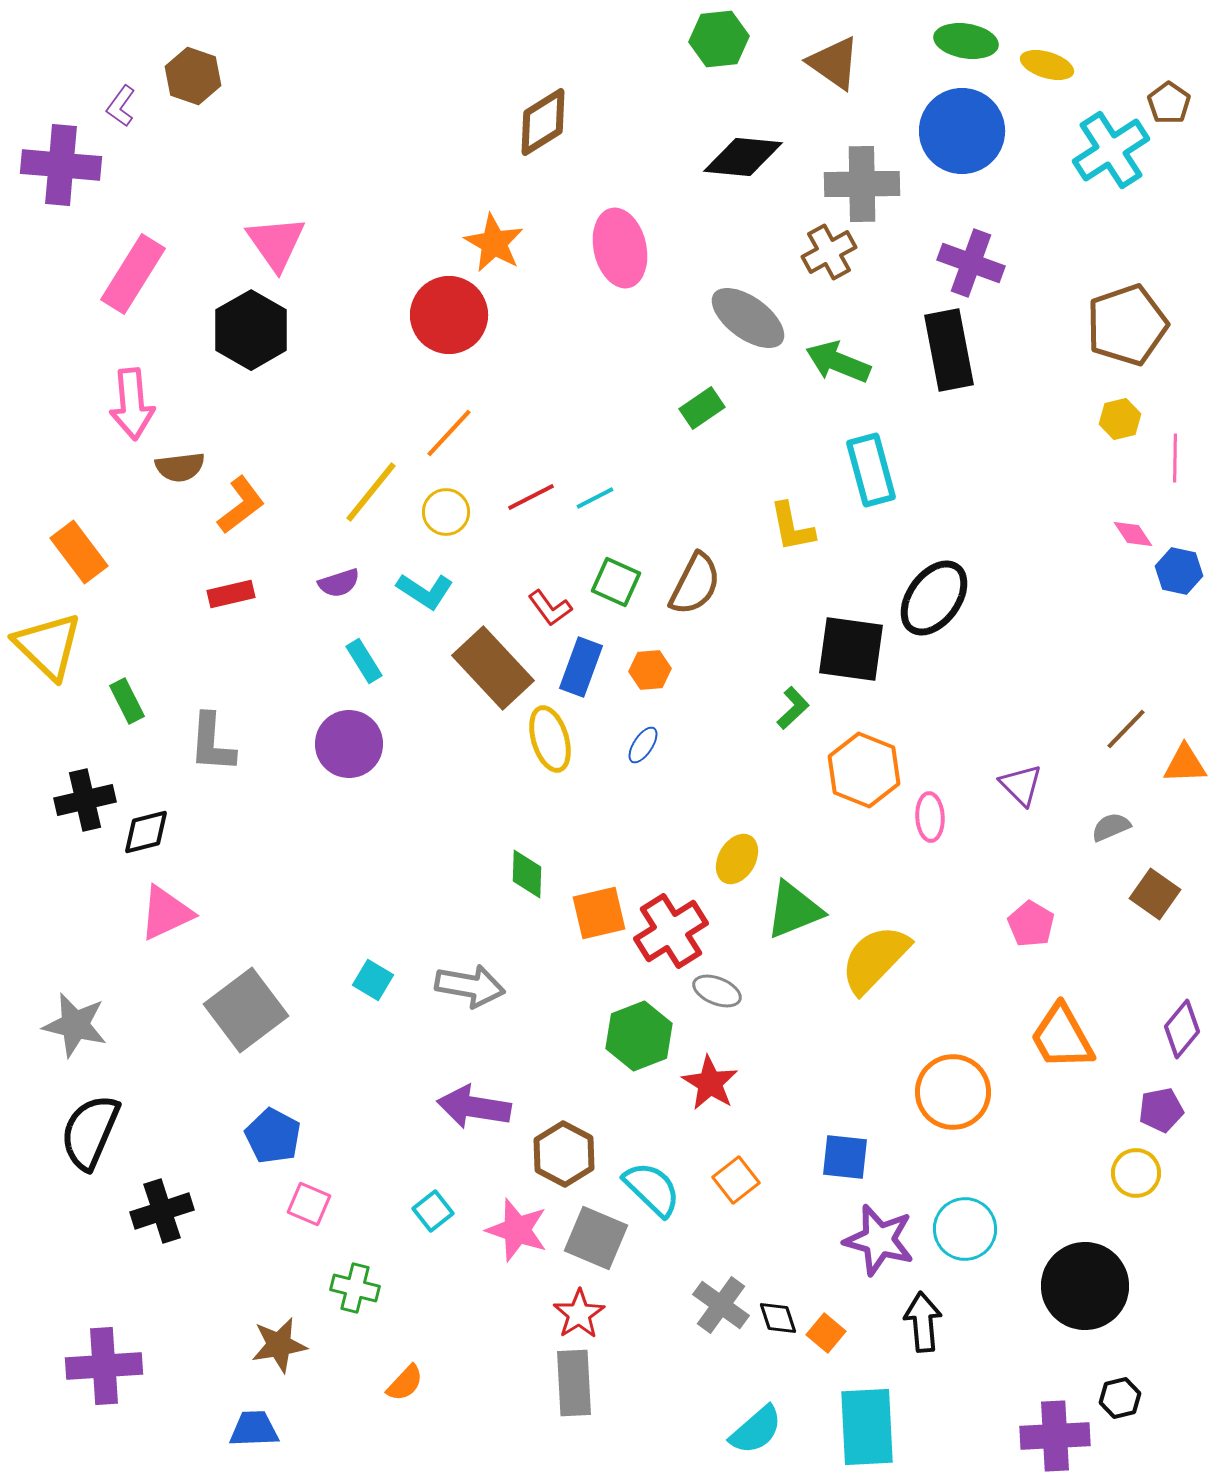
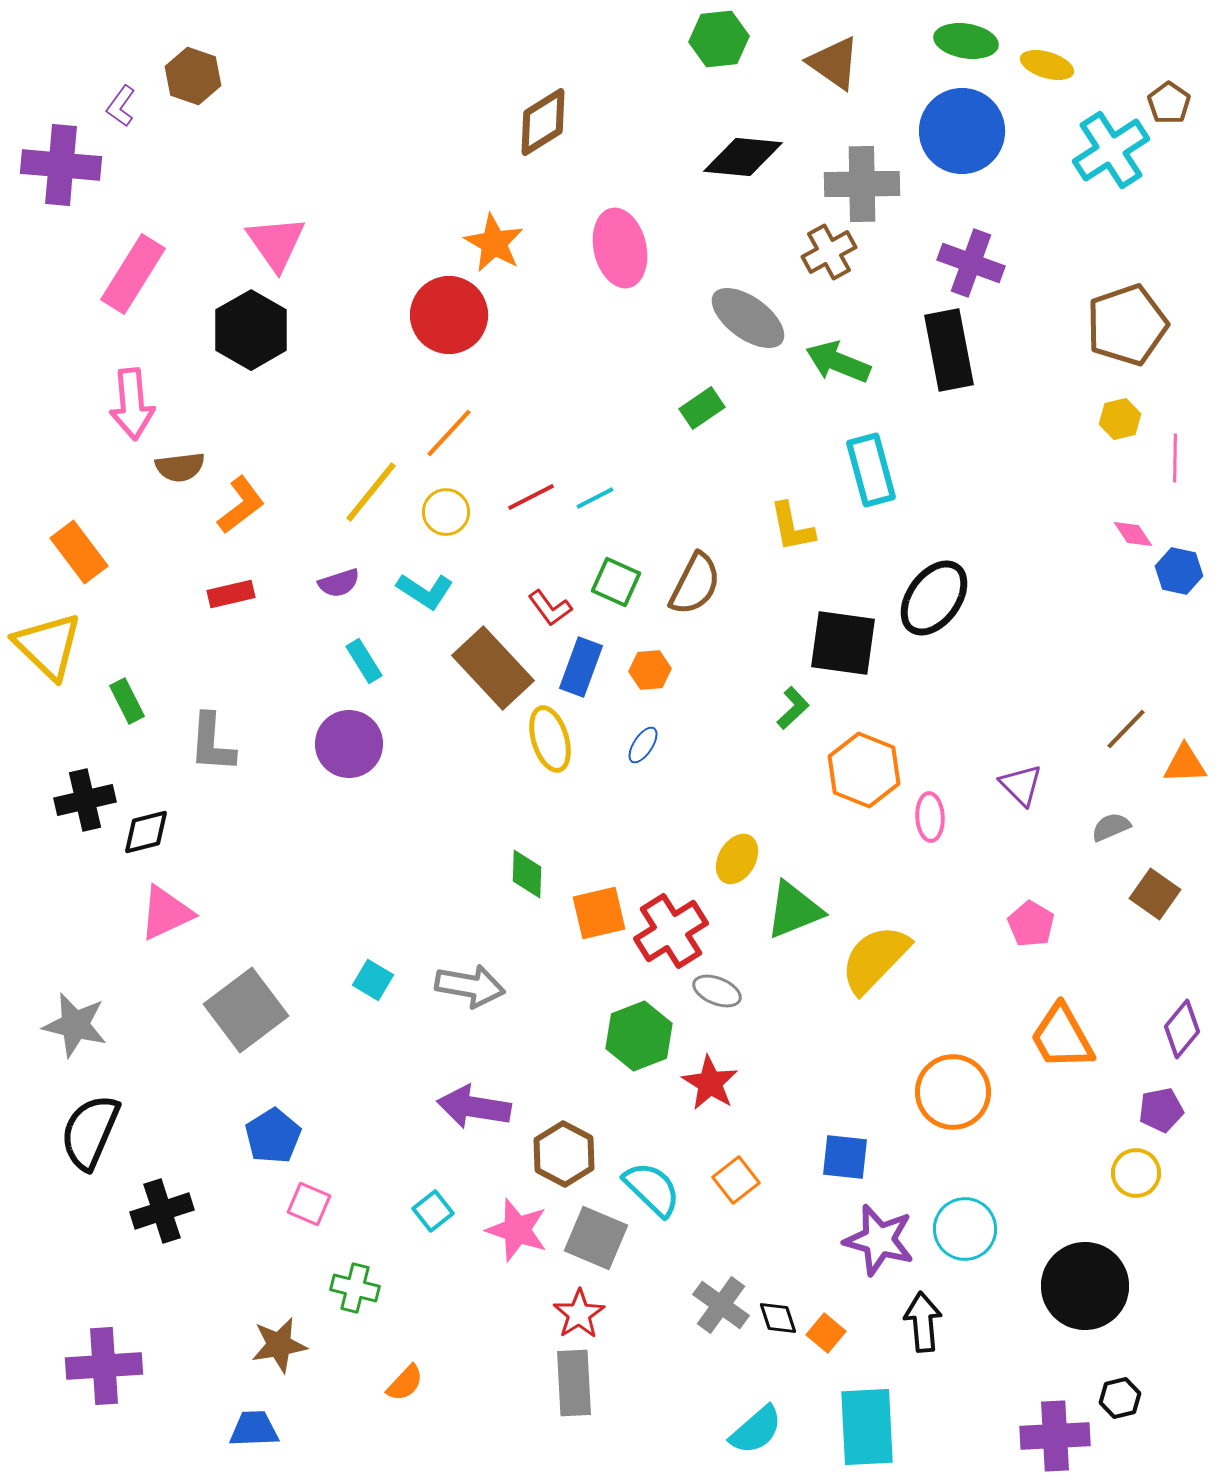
black square at (851, 649): moved 8 px left, 6 px up
blue pentagon at (273, 1136): rotated 12 degrees clockwise
